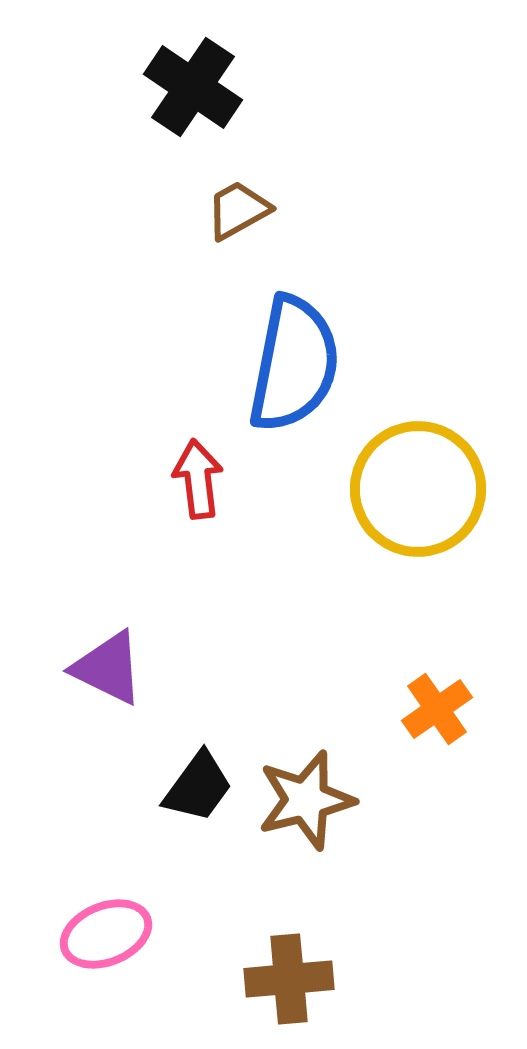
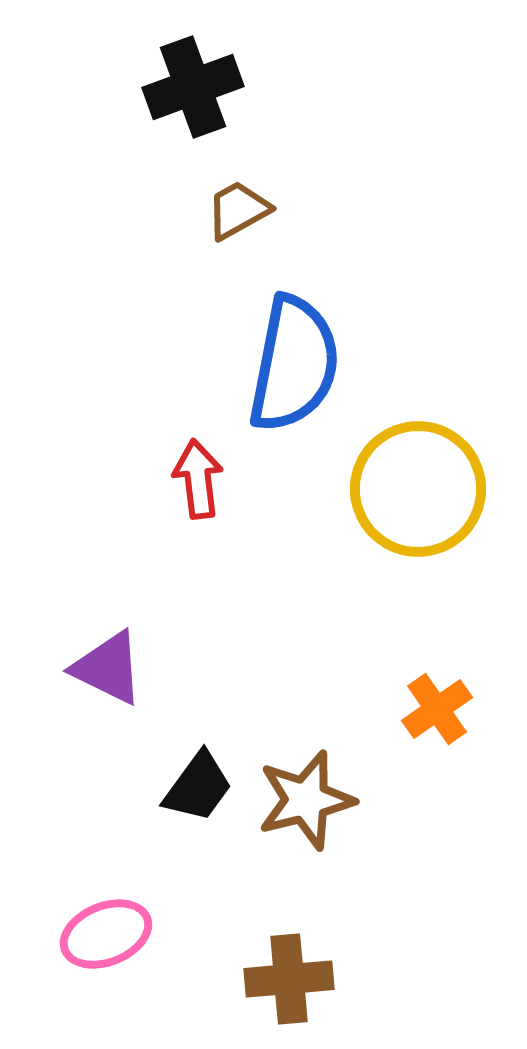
black cross: rotated 36 degrees clockwise
